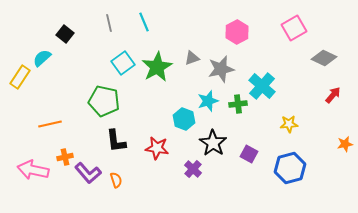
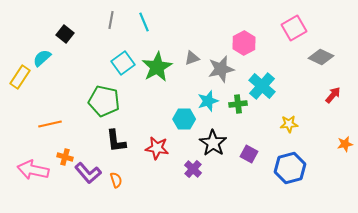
gray line: moved 2 px right, 3 px up; rotated 24 degrees clockwise
pink hexagon: moved 7 px right, 11 px down
gray diamond: moved 3 px left, 1 px up
cyan hexagon: rotated 20 degrees counterclockwise
orange cross: rotated 28 degrees clockwise
